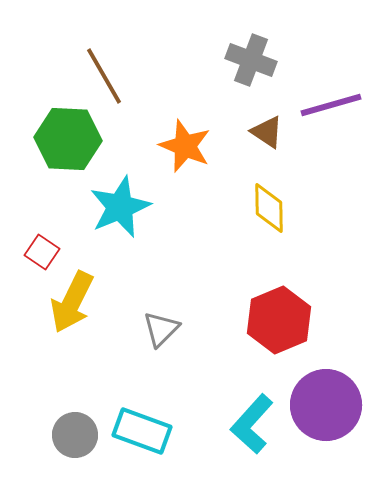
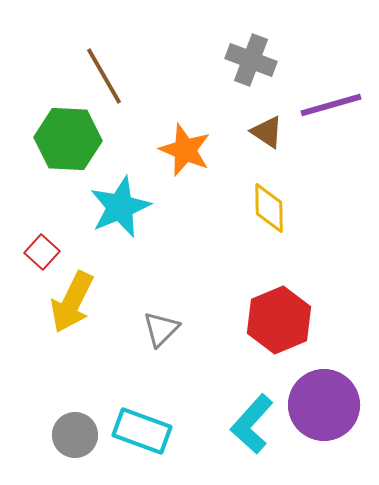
orange star: moved 4 px down
red square: rotated 8 degrees clockwise
purple circle: moved 2 px left
